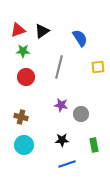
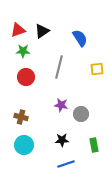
yellow square: moved 1 px left, 2 px down
blue line: moved 1 px left
